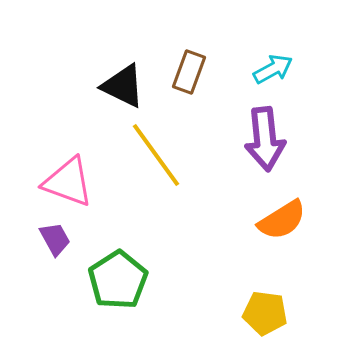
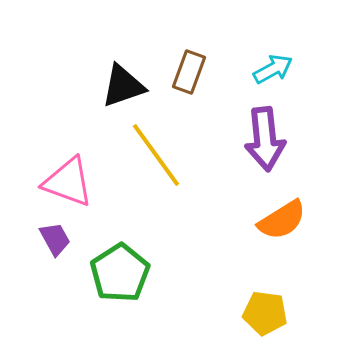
black triangle: rotated 45 degrees counterclockwise
green pentagon: moved 2 px right, 7 px up
